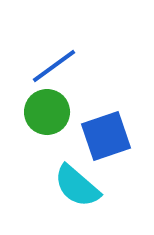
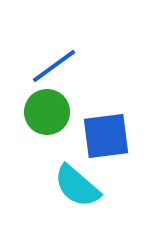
blue square: rotated 12 degrees clockwise
